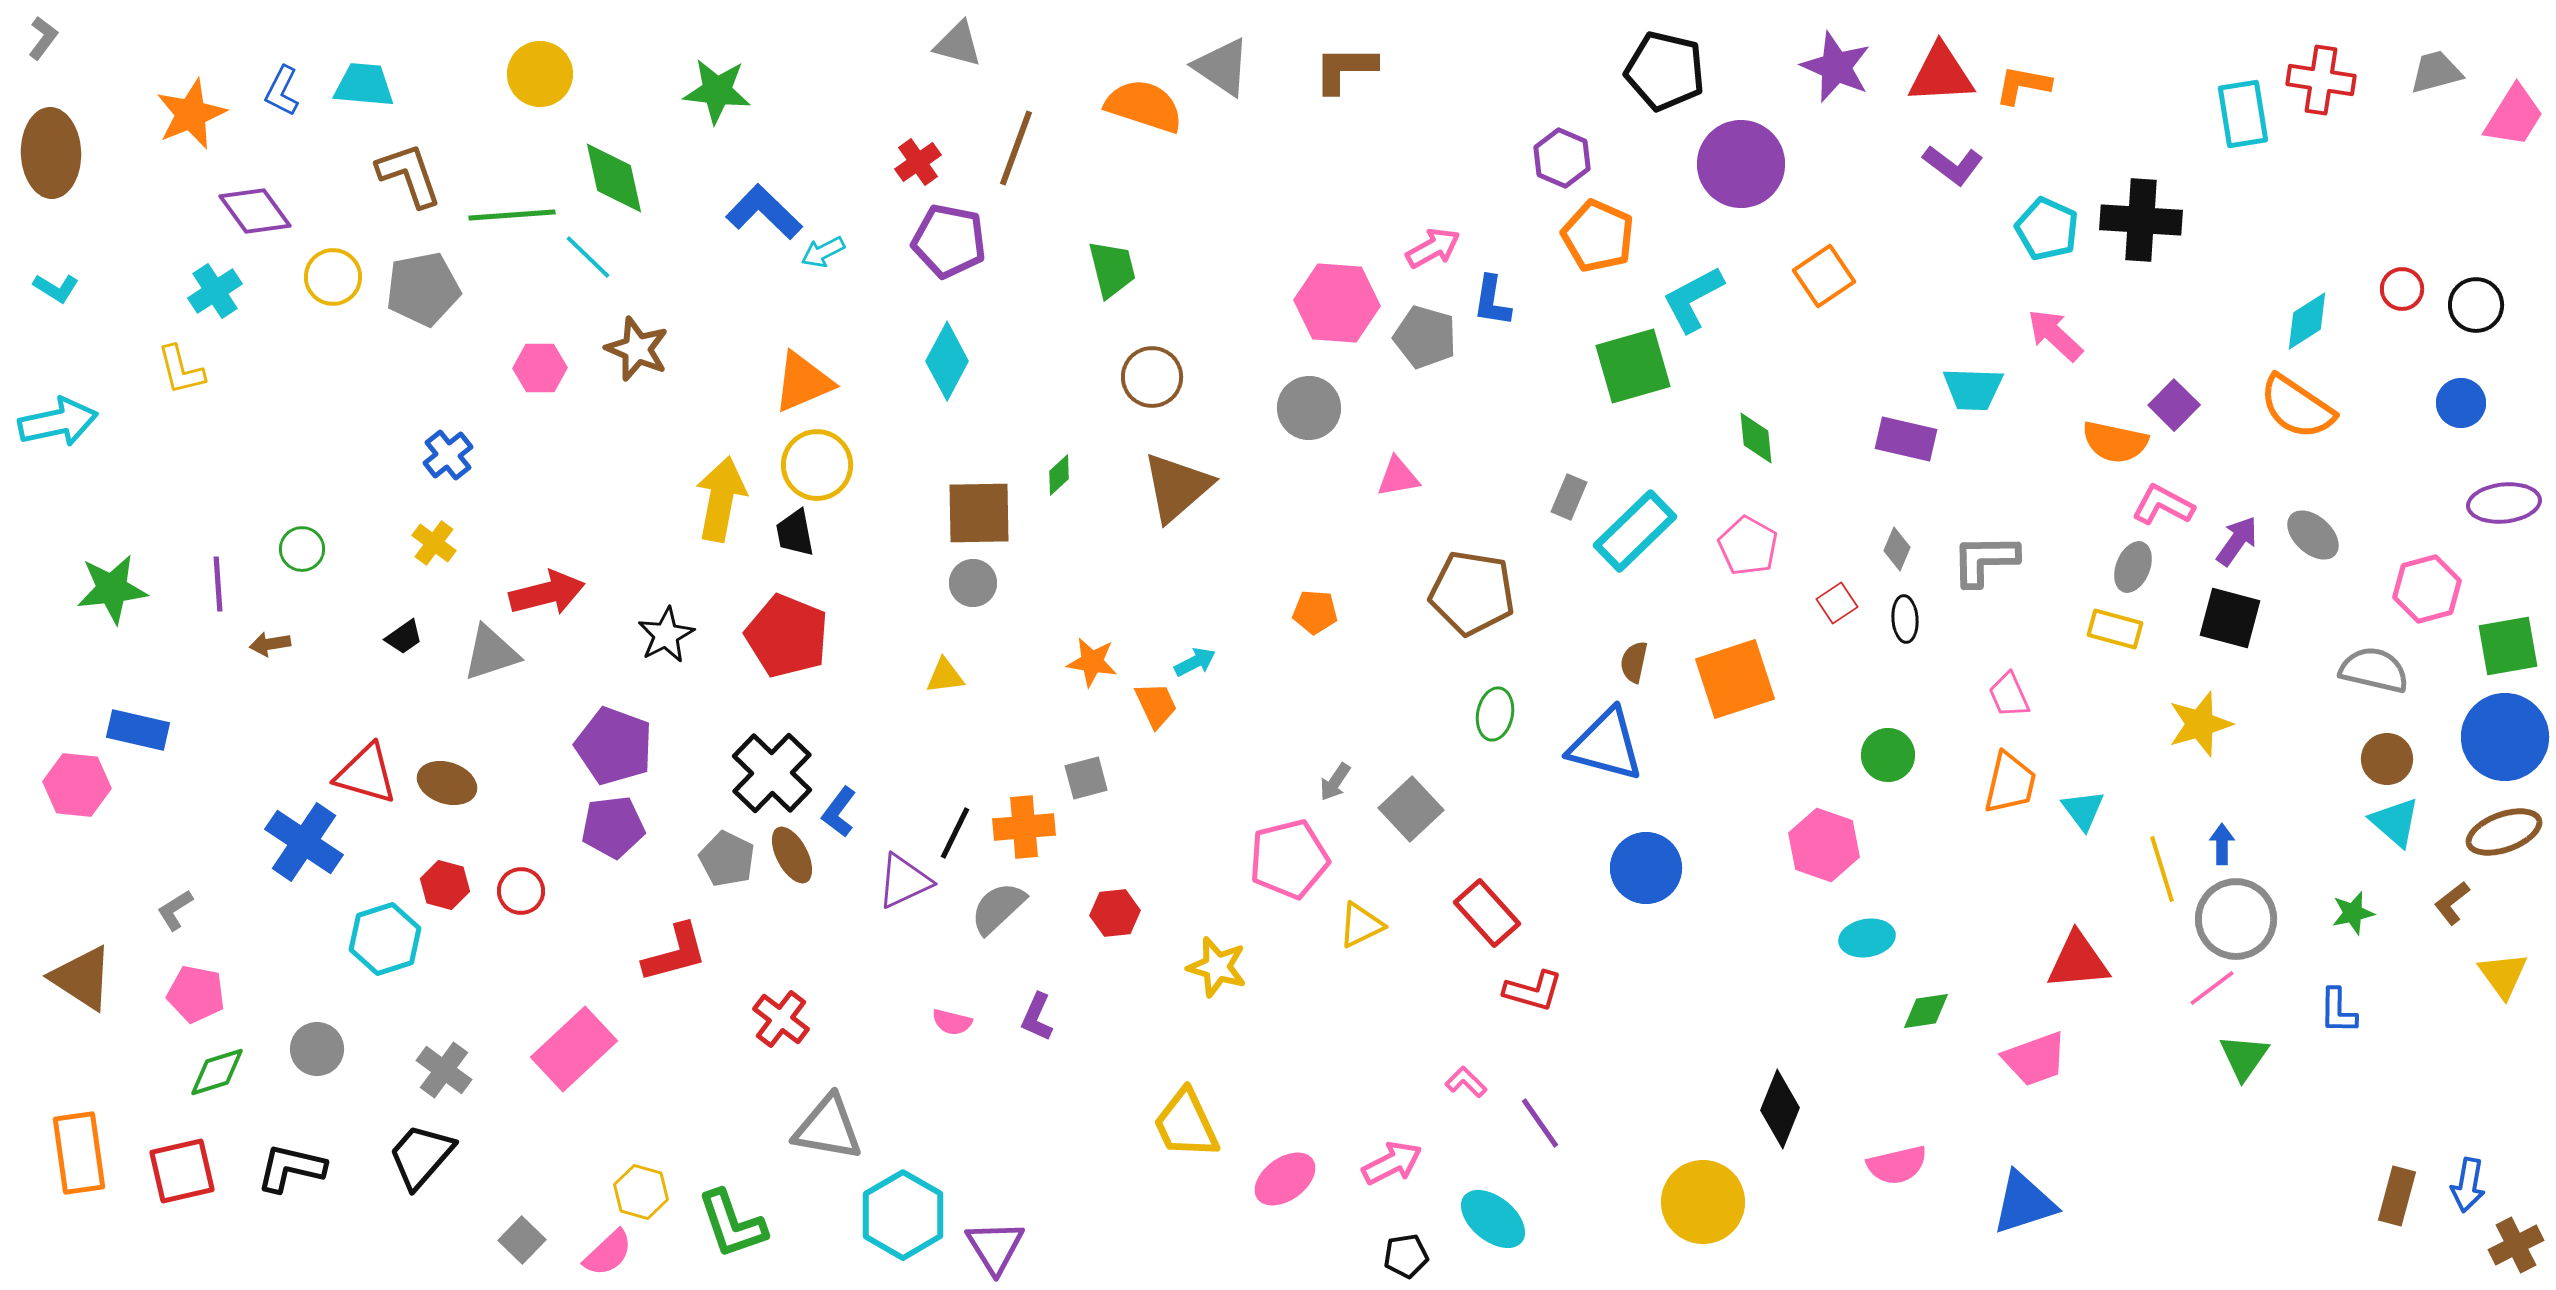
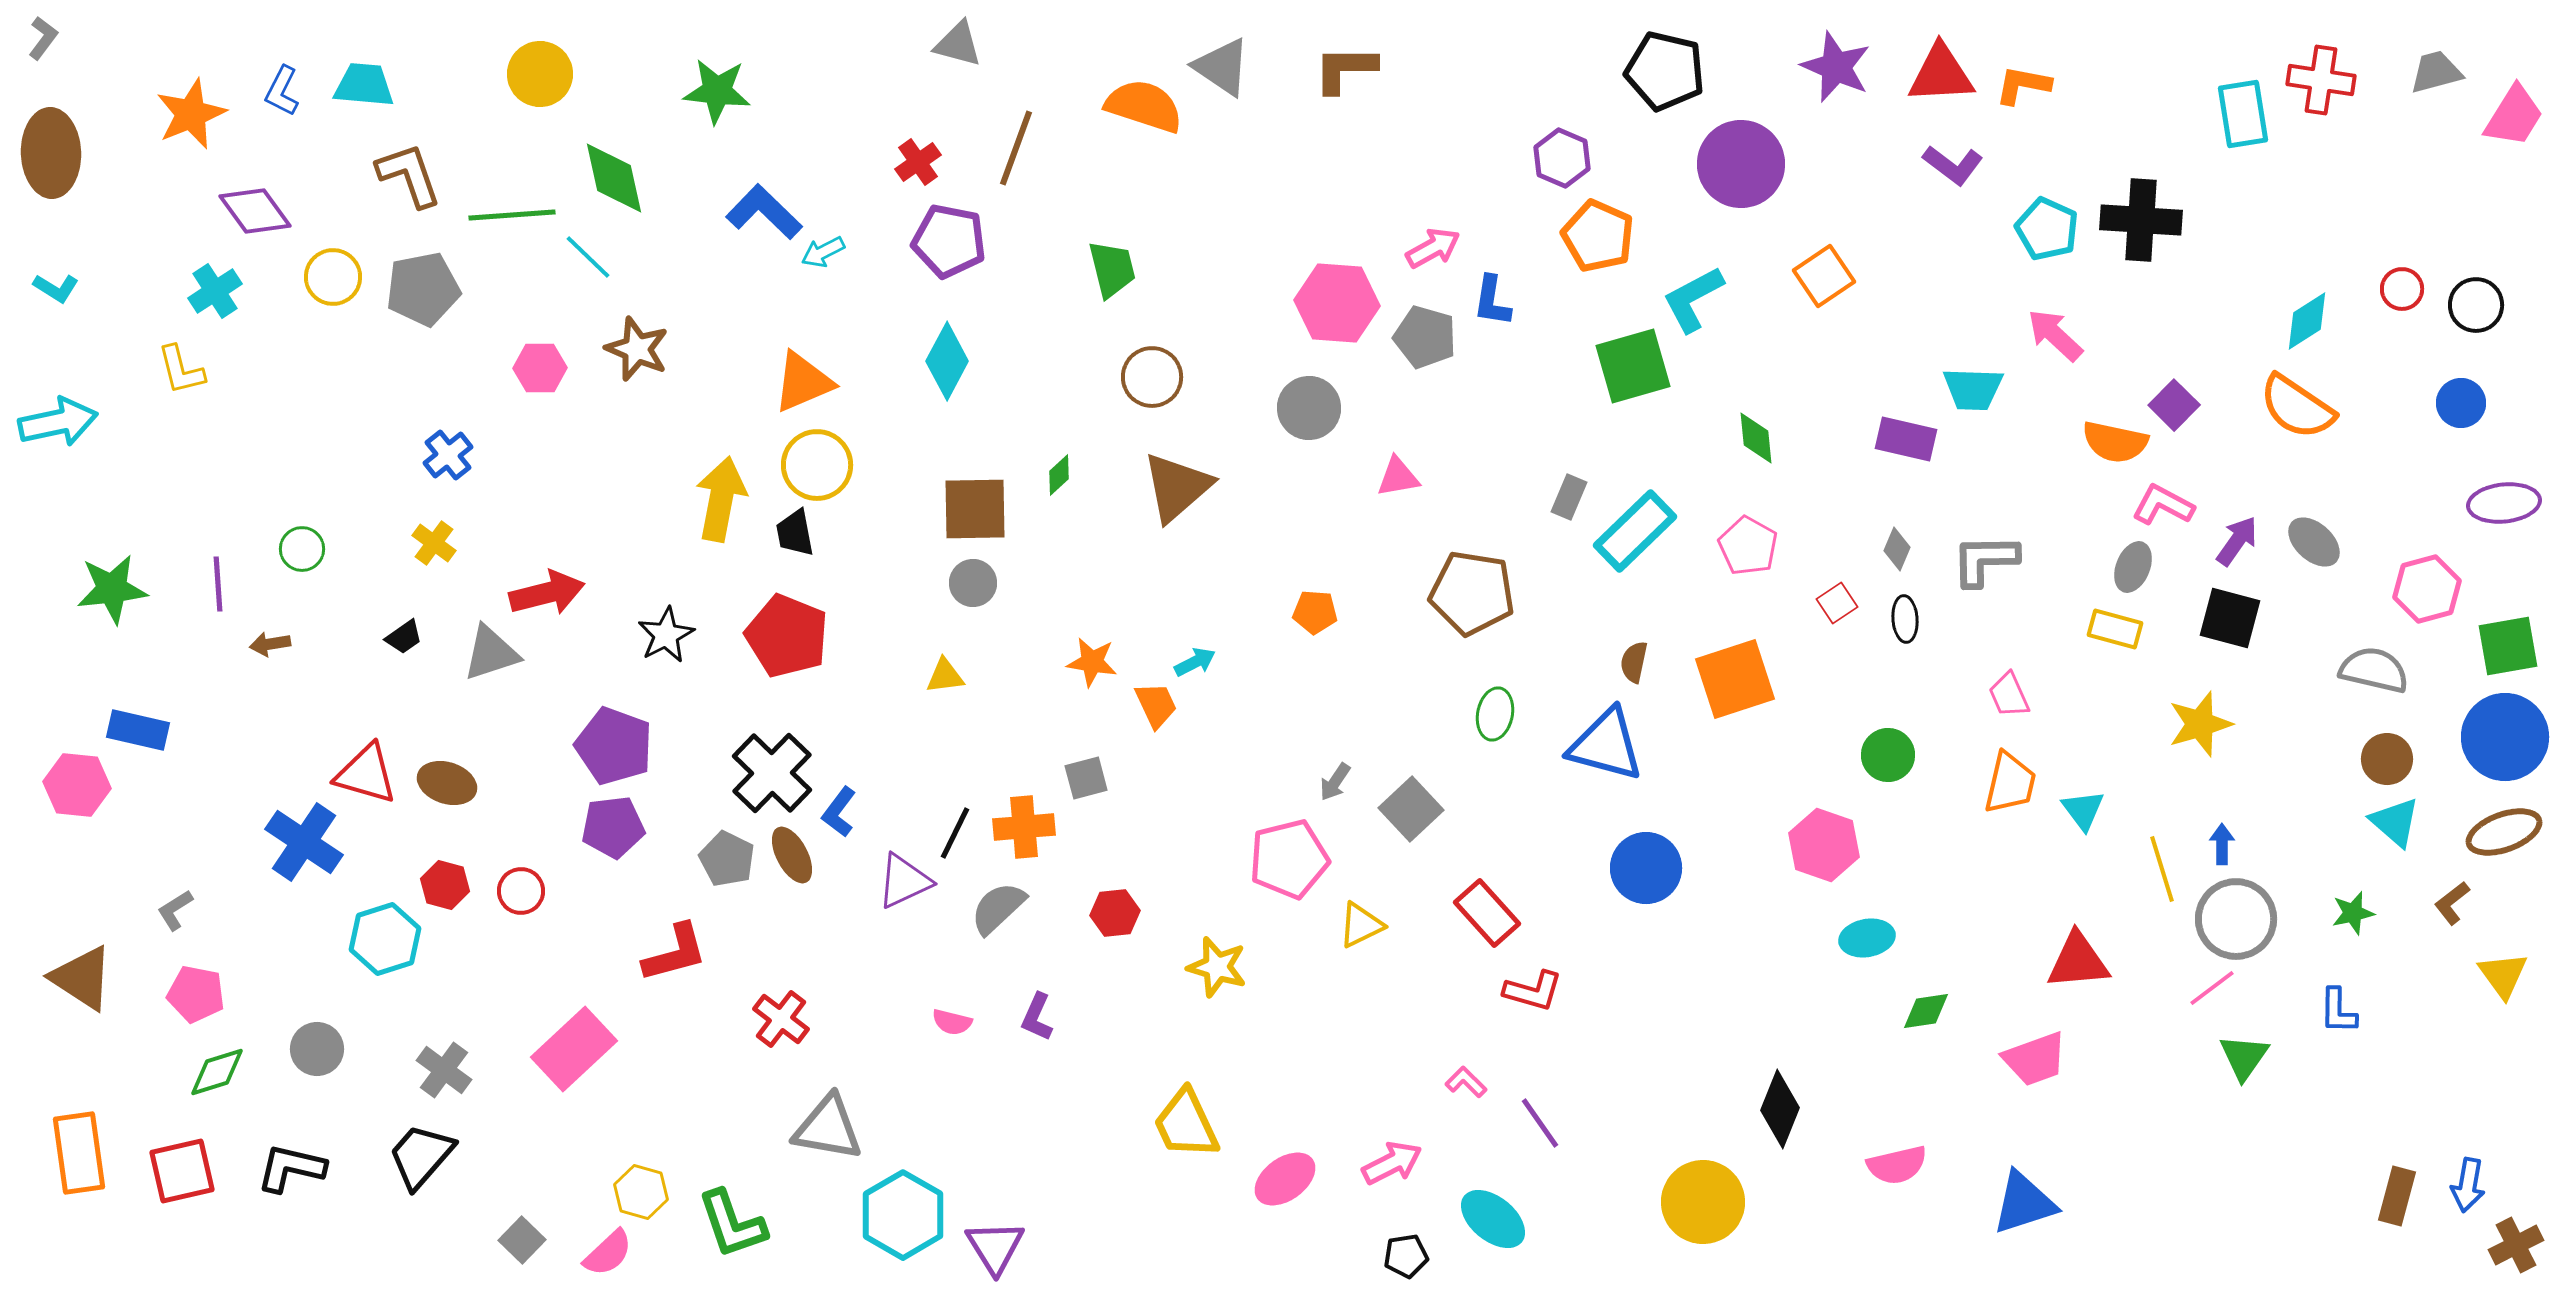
brown square at (979, 513): moved 4 px left, 4 px up
gray ellipse at (2313, 535): moved 1 px right, 7 px down
